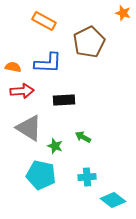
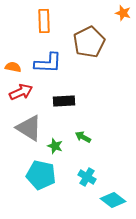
orange rectangle: rotated 60 degrees clockwise
red arrow: moved 1 px left, 1 px down; rotated 20 degrees counterclockwise
black rectangle: moved 1 px down
cyan cross: rotated 36 degrees clockwise
